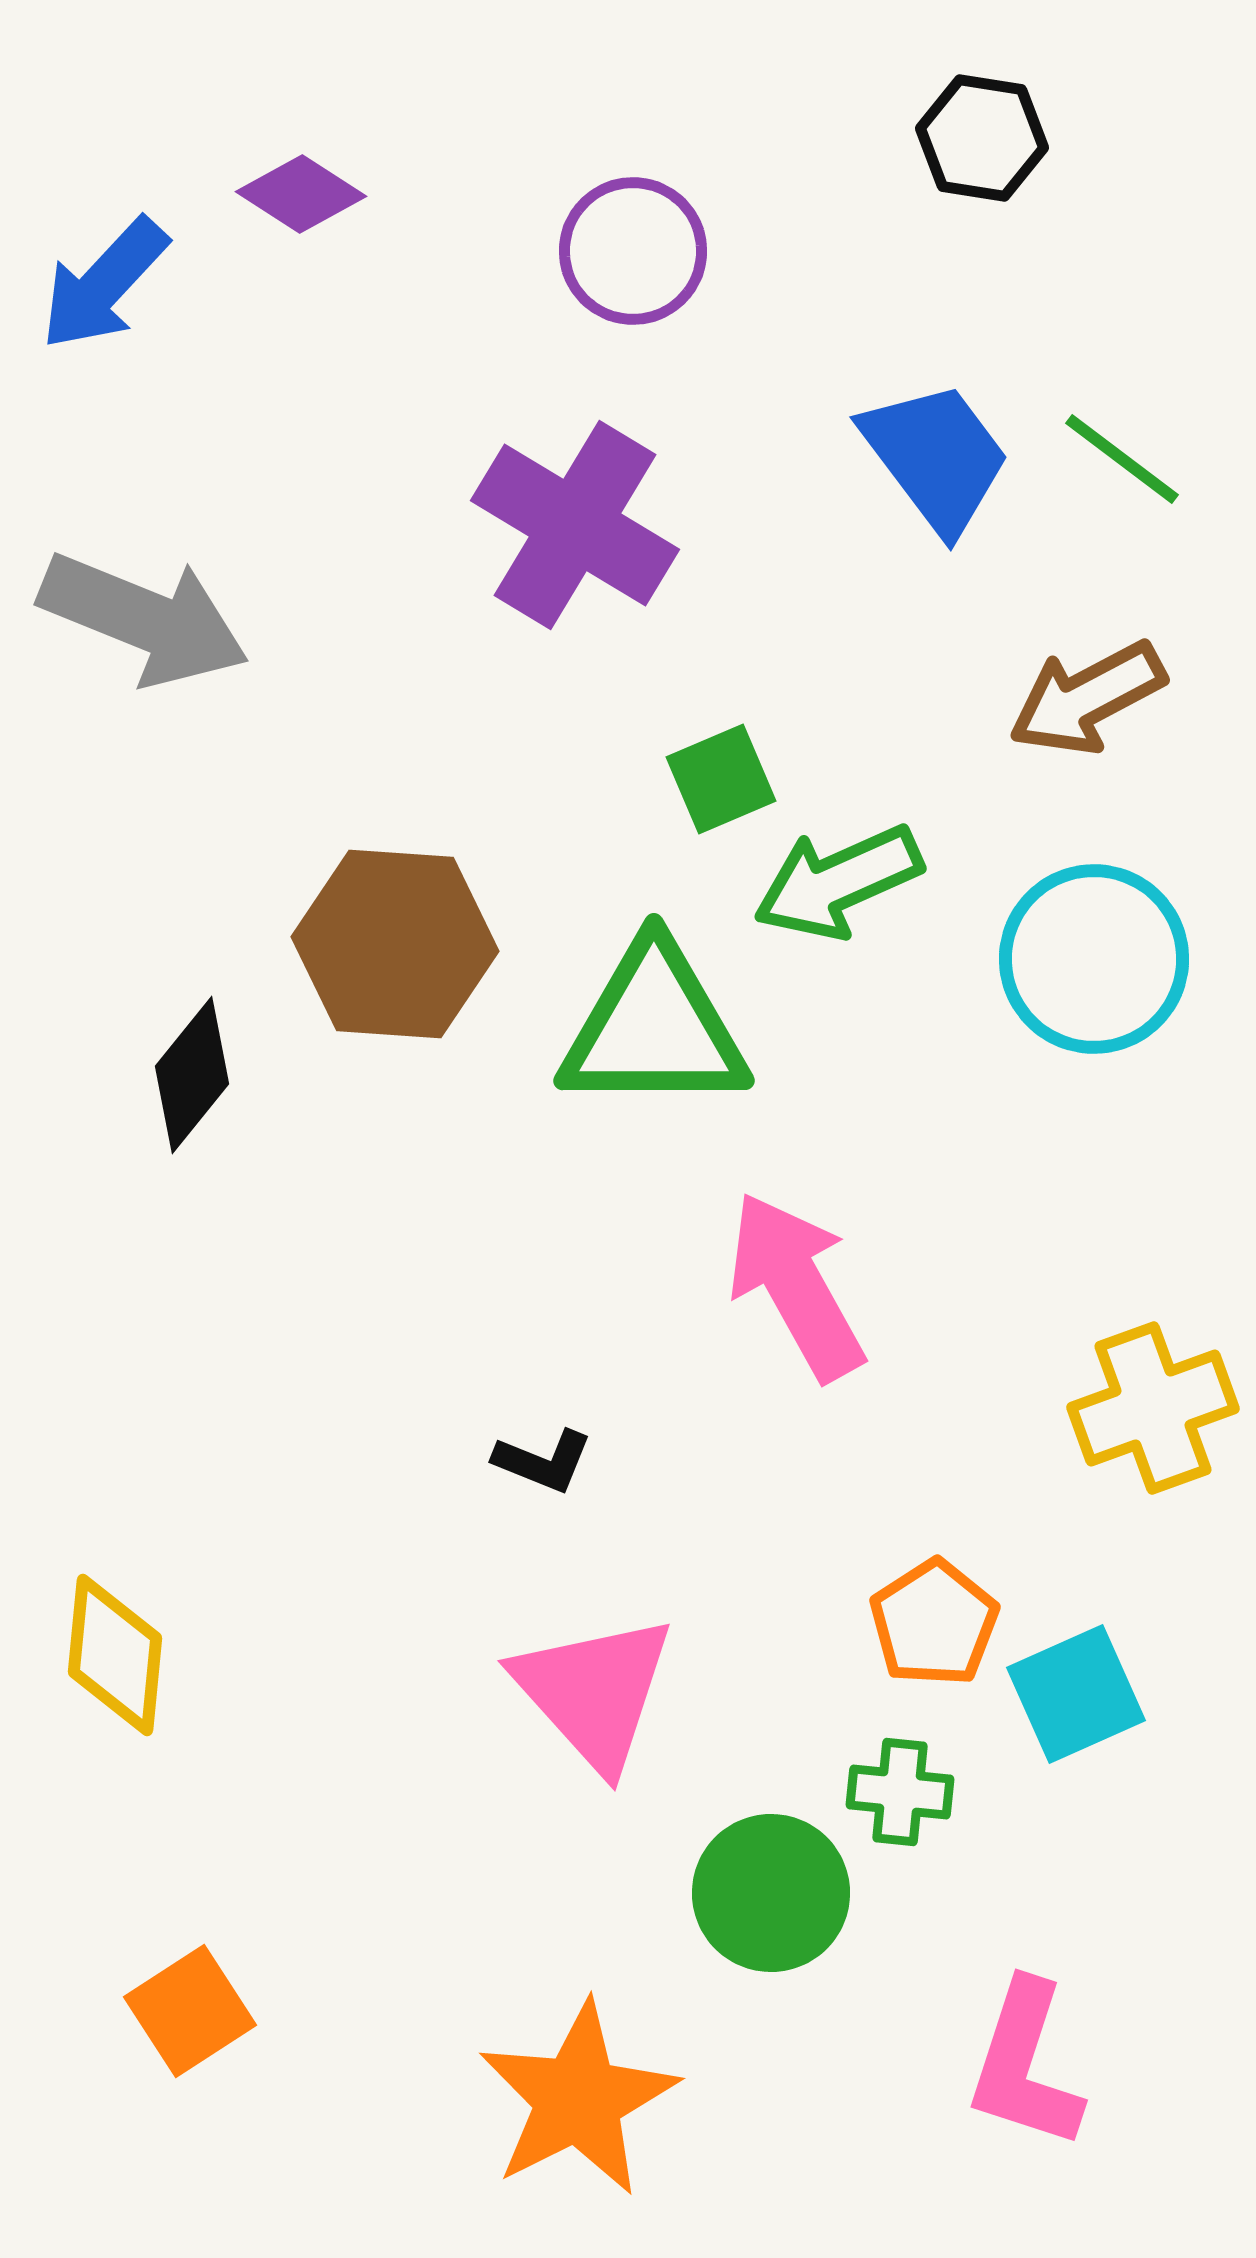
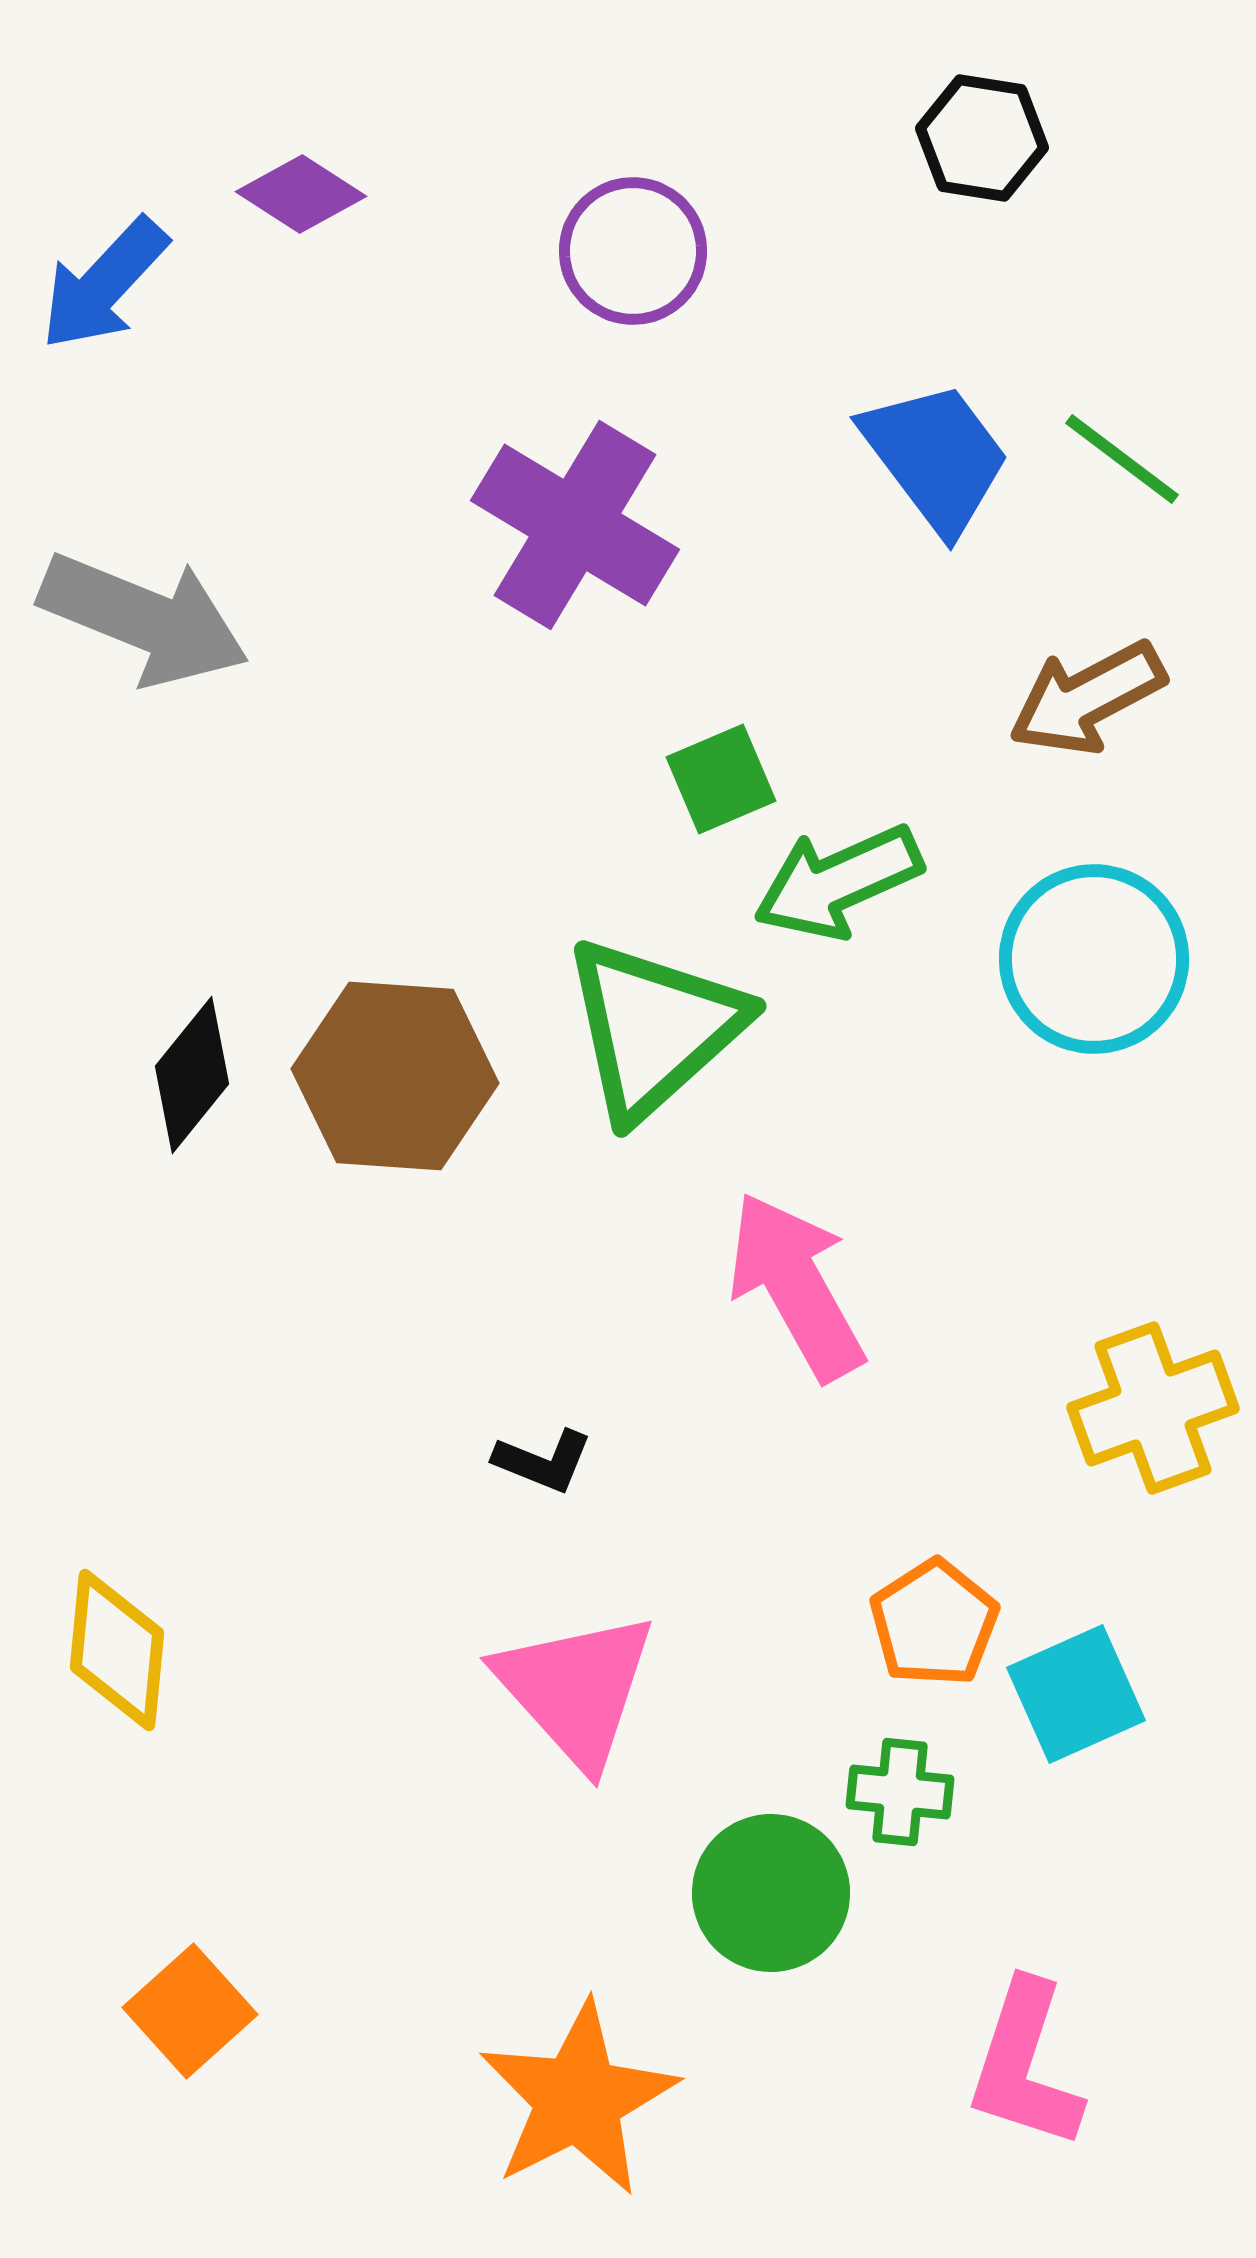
brown hexagon: moved 132 px down
green triangle: rotated 42 degrees counterclockwise
yellow diamond: moved 2 px right, 5 px up
pink triangle: moved 18 px left, 3 px up
orange square: rotated 9 degrees counterclockwise
